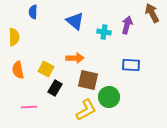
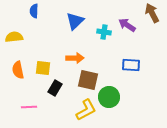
blue semicircle: moved 1 px right, 1 px up
blue triangle: rotated 36 degrees clockwise
purple arrow: rotated 72 degrees counterclockwise
yellow semicircle: rotated 96 degrees counterclockwise
yellow square: moved 3 px left, 1 px up; rotated 21 degrees counterclockwise
